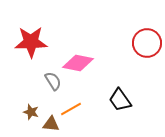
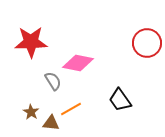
brown star: rotated 14 degrees clockwise
brown triangle: moved 1 px up
